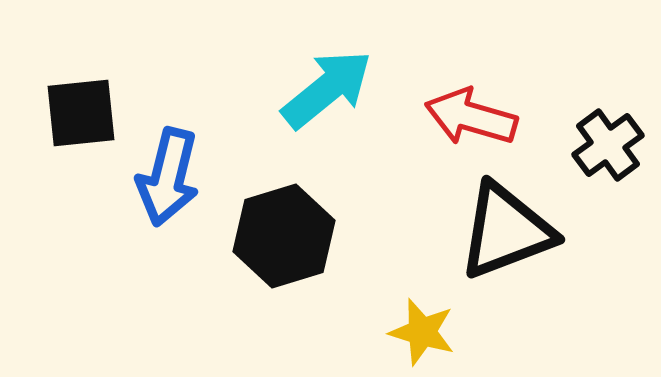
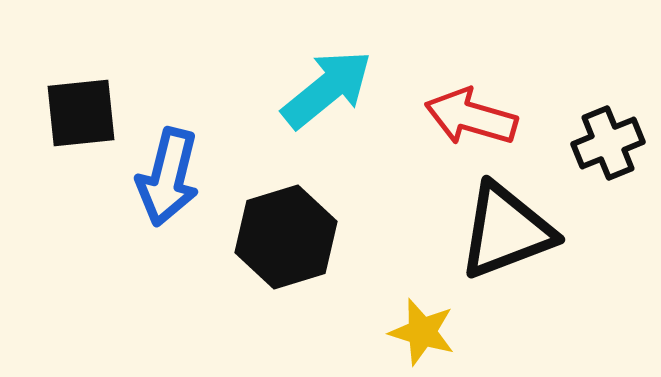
black cross: moved 2 px up; rotated 14 degrees clockwise
black hexagon: moved 2 px right, 1 px down
